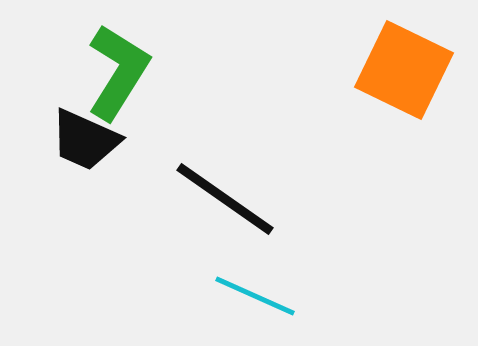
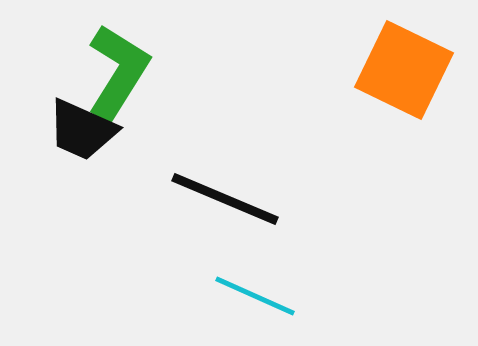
black trapezoid: moved 3 px left, 10 px up
black line: rotated 12 degrees counterclockwise
